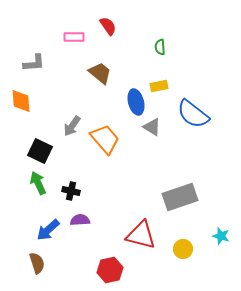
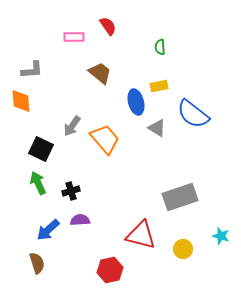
gray L-shape: moved 2 px left, 7 px down
gray triangle: moved 5 px right, 1 px down
black square: moved 1 px right, 2 px up
black cross: rotated 30 degrees counterclockwise
